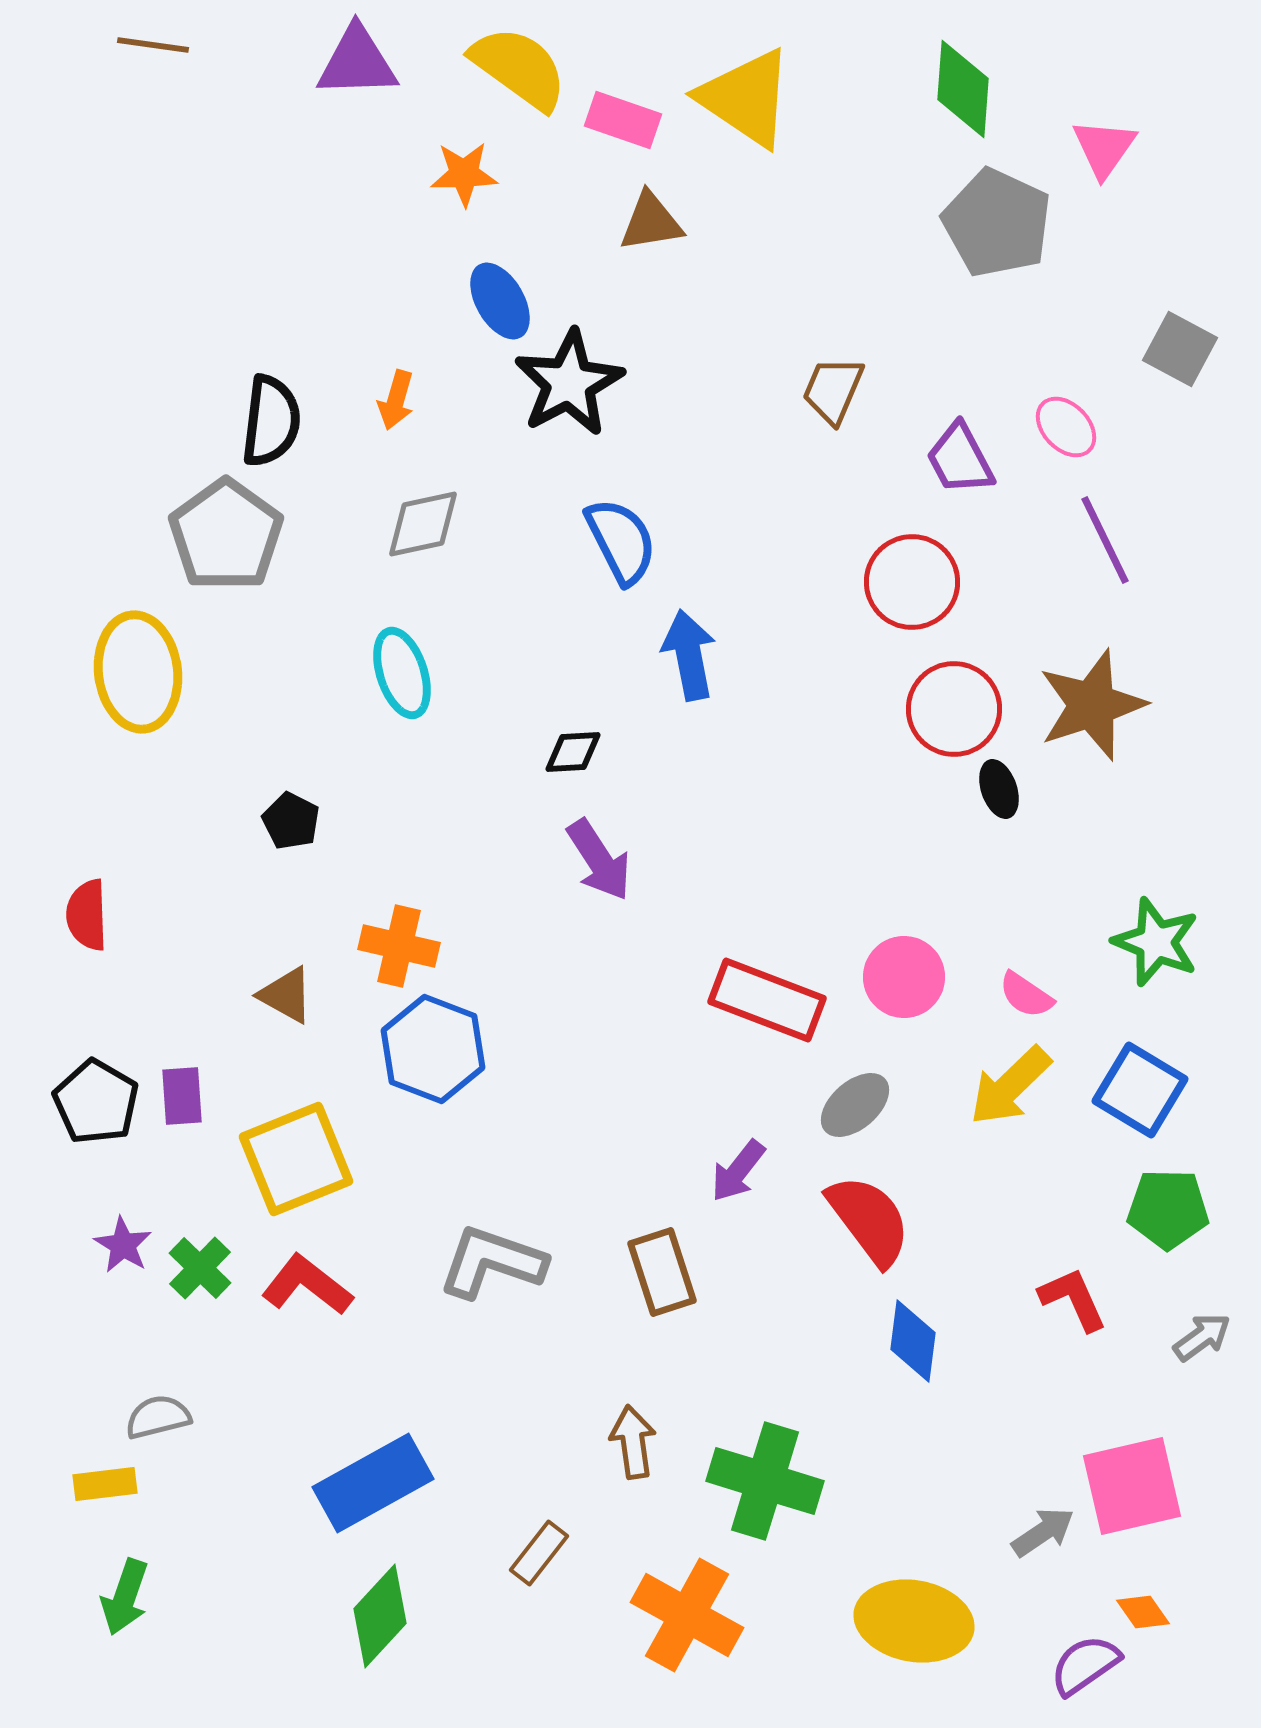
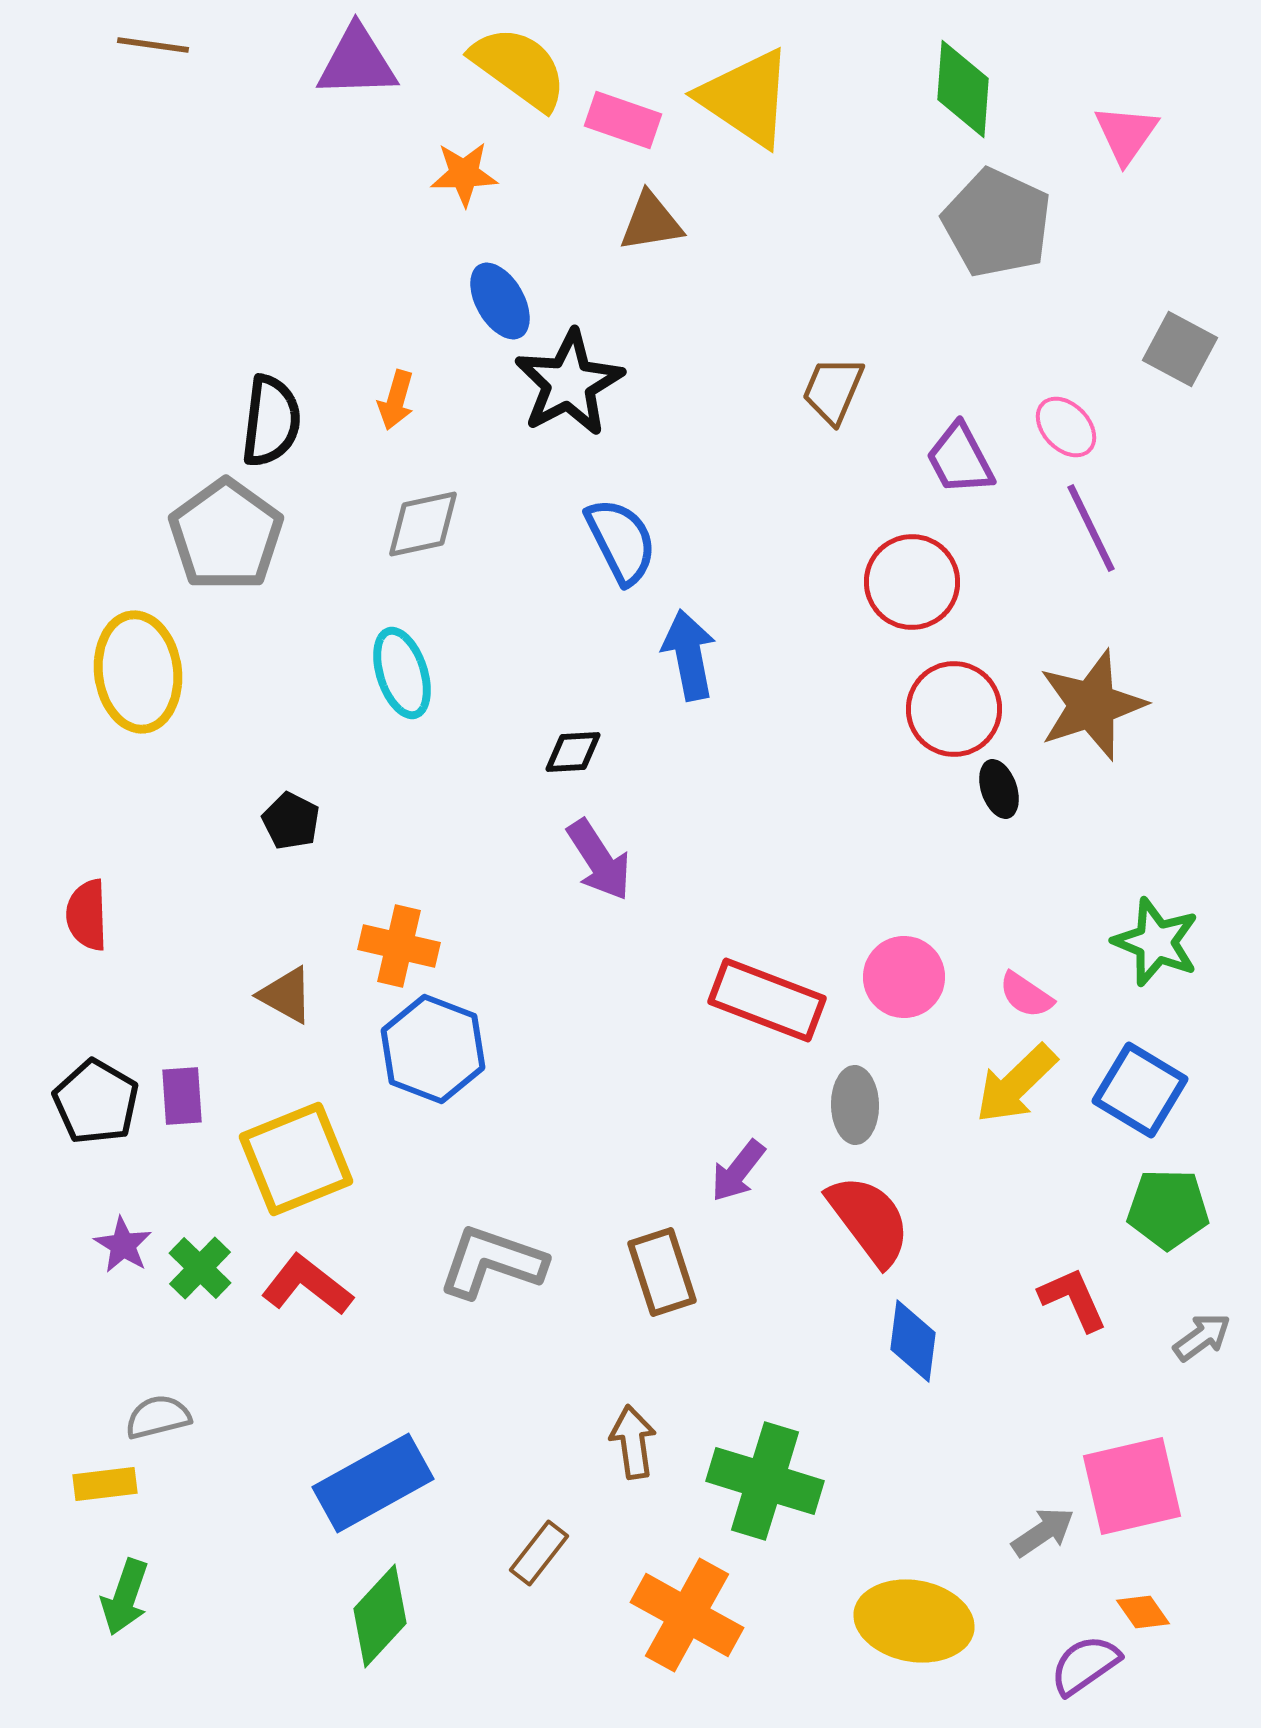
pink triangle at (1104, 148): moved 22 px right, 14 px up
purple line at (1105, 540): moved 14 px left, 12 px up
yellow arrow at (1010, 1086): moved 6 px right, 2 px up
gray ellipse at (855, 1105): rotated 50 degrees counterclockwise
